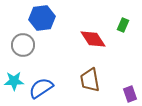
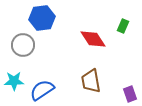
green rectangle: moved 1 px down
brown trapezoid: moved 1 px right, 1 px down
blue semicircle: moved 1 px right, 2 px down
